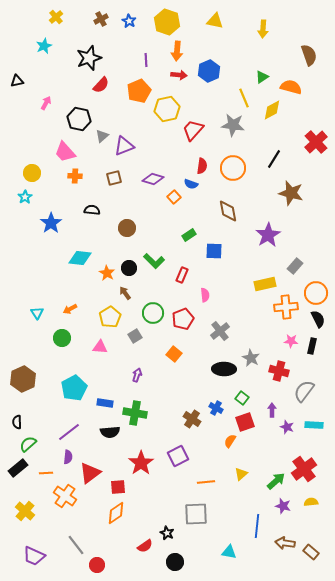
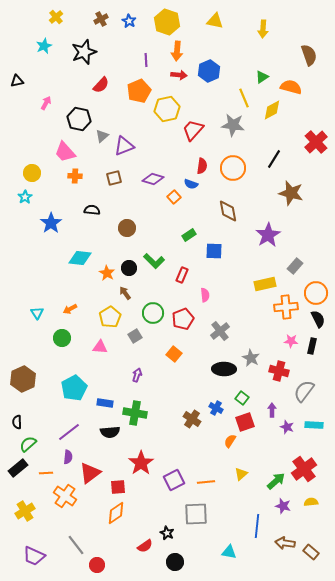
black star at (89, 58): moved 5 px left, 6 px up
purple square at (178, 456): moved 4 px left, 24 px down
yellow cross at (25, 511): rotated 18 degrees clockwise
